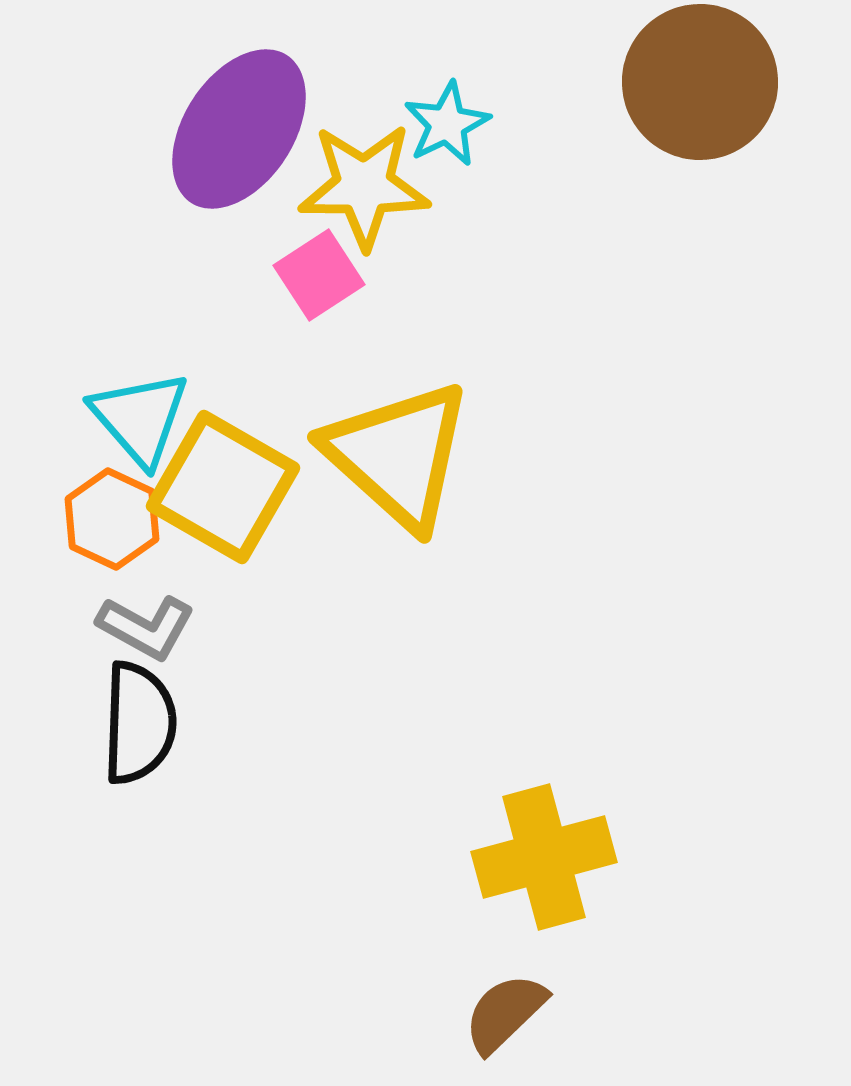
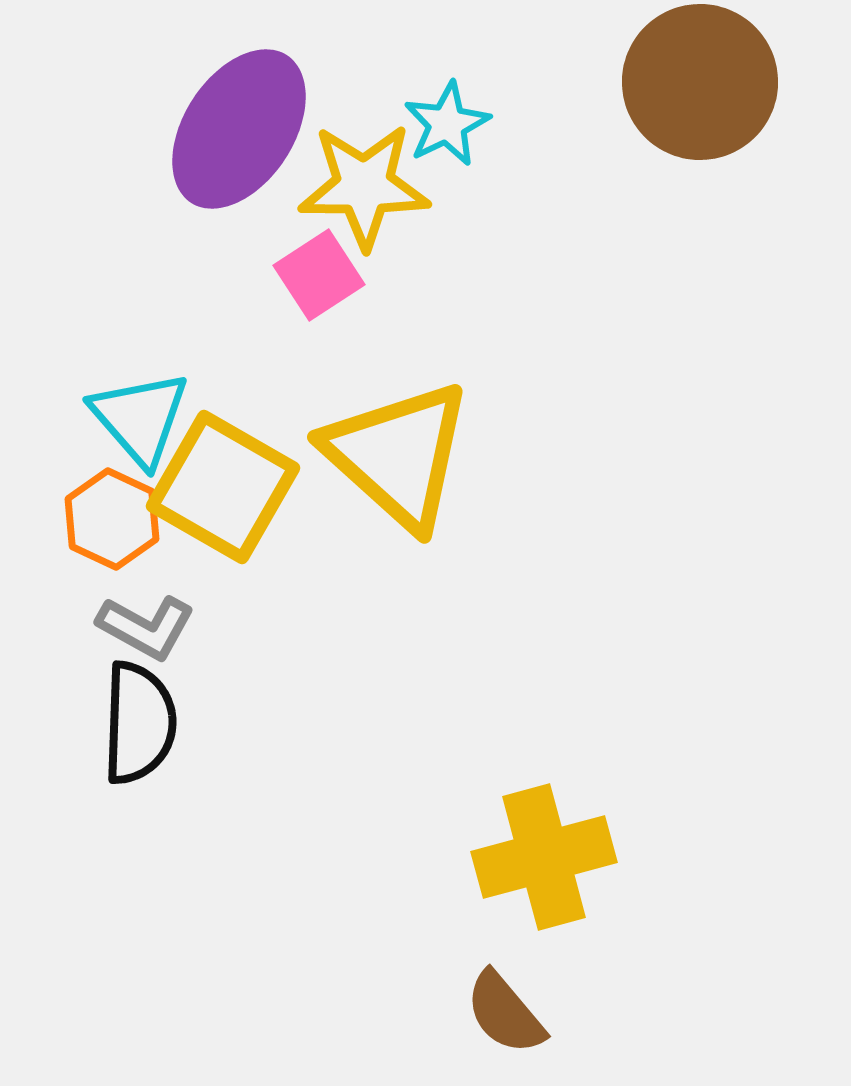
brown semicircle: rotated 86 degrees counterclockwise
